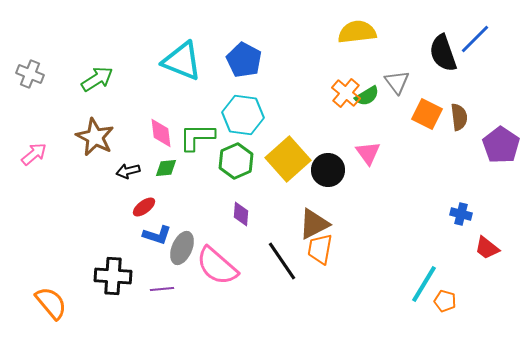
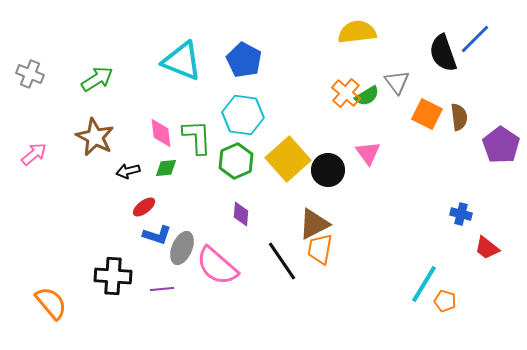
green L-shape: rotated 87 degrees clockwise
